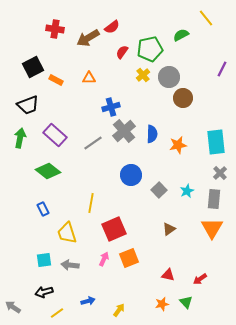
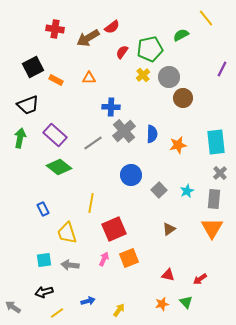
blue cross at (111, 107): rotated 18 degrees clockwise
green diamond at (48, 171): moved 11 px right, 4 px up
